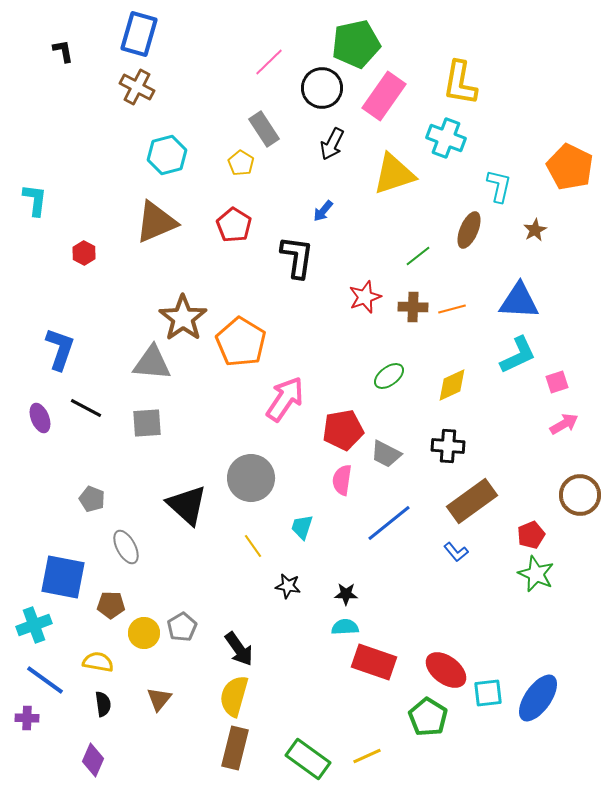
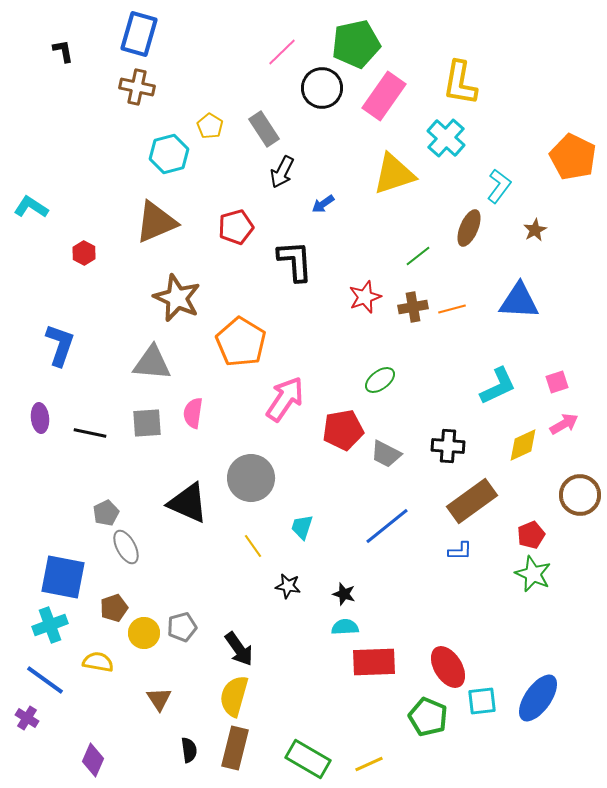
pink line at (269, 62): moved 13 px right, 10 px up
brown cross at (137, 87): rotated 16 degrees counterclockwise
cyan cross at (446, 138): rotated 21 degrees clockwise
black arrow at (332, 144): moved 50 px left, 28 px down
cyan hexagon at (167, 155): moved 2 px right, 1 px up
yellow pentagon at (241, 163): moved 31 px left, 37 px up
orange pentagon at (570, 167): moved 3 px right, 10 px up
cyan L-shape at (499, 186): rotated 24 degrees clockwise
cyan L-shape at (35, 200): moved 4 px left, 7 px down; rotated 64 degrees counterclockwise
blue arrow at (323, 211): moved 7 px up; rotated 15 degrees clockwise
red pentagon at (234, 225): moved 2 px right, 2 px down; rotated 24 degrees clockwise
brown ellipse at (469, 230): moved 2 px up
black L-shape at (297, 257): moved 2 px left, 4 px down; rotated 12 degrees counterclockwise
brown cross at (413, 307): rotated 12 degrees counterclockwise
brown star at (183, 318): moved 6 px left, 20 px up; rotated 12 degrees counterclockwise
blue L-shape at (60, 349): moved 4 px up
cyan L-shape at (518, 355): moved 20 px left, 31 px down
green ellipse at (389, 376): moved 9 px left, 4 px down
yellow diamond at (452, 385): moved 71 px right, 60 px down
black line at (86, 408): moved 4 px right, 25 px down; rotated 16 degrees counterclockwise
purple ellipse at (40, 418): rotated 16 degrees clockwise
pink semicircle at (342, 480): moved 149 px left, 67 px up
gray pentagon at (92, 499): moved 14 px right, 14 px down; rotated 25 degrees clockwise
black triangle at (187, 505): moved 1 px right, 2 px up; rotated 18 degrees counterclockwise
blue line at (389, 523): moved 2 px left, 3 px down
blue L-shape at (456, 552): moved 4 px right, 1 px up; rotated 50 degrees counterclockwise
green star at (536, 574): moved 3 px left
black star at (346, 594): moved 2 px left; rotated 15 degrees clockwise
brown pentagon at (111, 605): moved 3 px right, 3 px down; rotated 20 degrees counterclockwise
cyan cross at (34, 625): moved 16 px right
gray pentagon at (182, 627): rotated 16 degrees clockwise
red rectangle at (374, 662): rotated 21 degrees counterclockwise
red ellipse at (446, 670): moved 2 px right, 3 px up; rotated 21 degrees clockwise
cyan square at (488, 693): moved 6 px left, 8 px down
brown triangle at (159, 699): rotated 12 degrees counterclockwise
black semicircle at (103, 704): moved 86 px right, 46 px down
green pentagon at (428, 717): rotated 9 degrees counterclockwise
purple cross at (27, 718): rotated 30 degrees clockwise
yellow line at (367, 756): moved 2 px right, 8 px down
green rectangle at (308, 759): rotated 6 degrees counterclockwise
